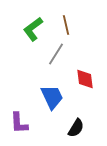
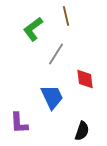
brown line: moved 9 px up
black semicircle: moved 6 px right, 3 px down; rotated 12 degrees counterclockwise
